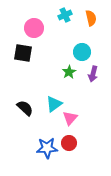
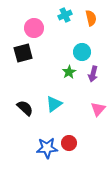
black square: rotated 24 degrees counterclockwise
pink triangle: moved 28 px right, 9 px up
